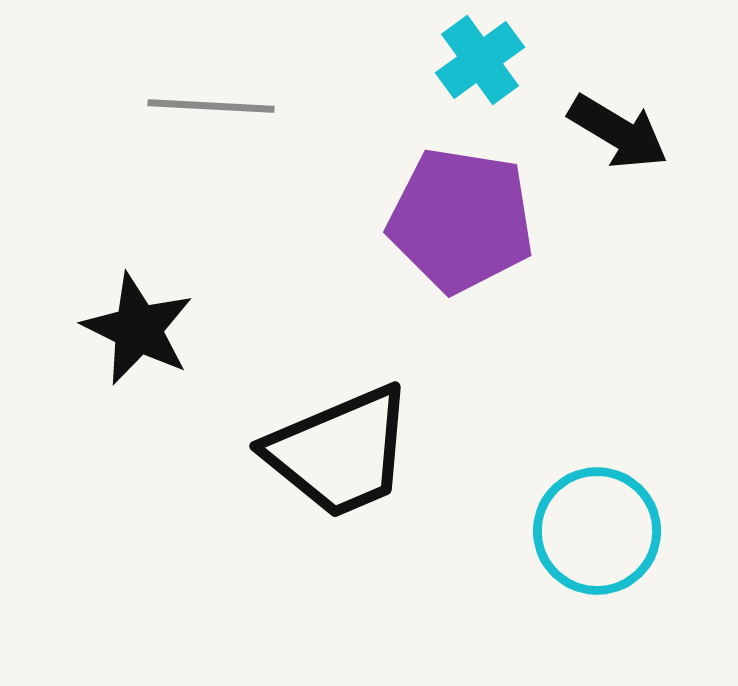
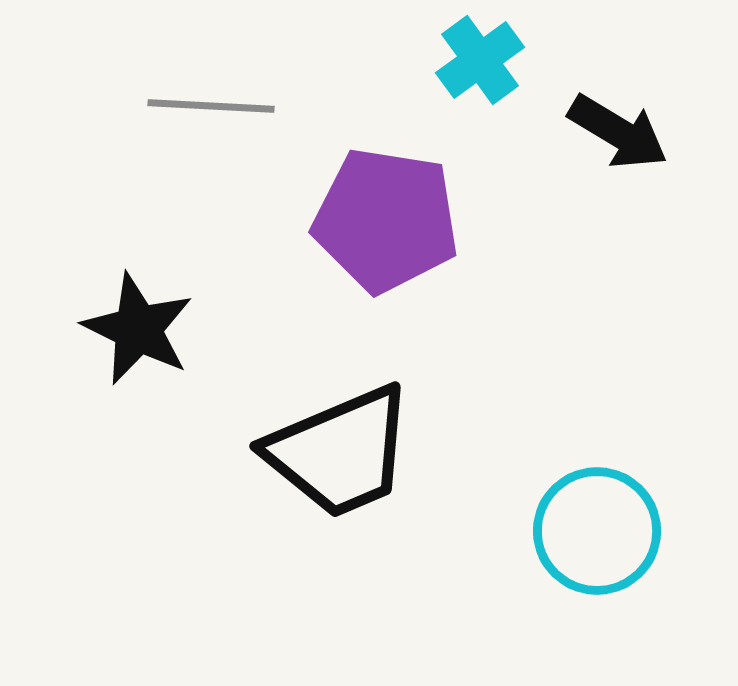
purple pentagon: moved 75 px left
